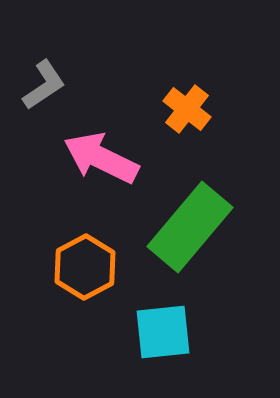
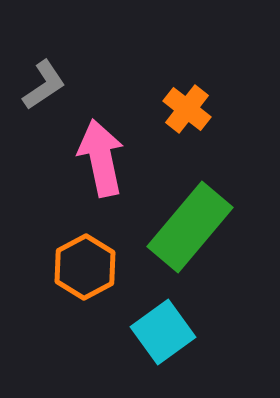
pink arrow: rotated 52 degrees clockwise
cyan square: rotated 30 degrees counterclockwise
